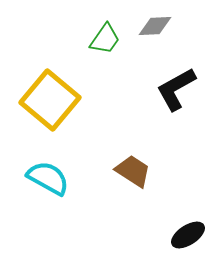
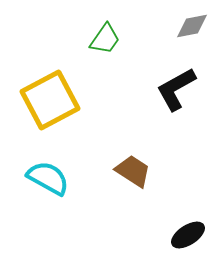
gray diamond: moved 37 px right; rotated 8 degrees counterclockwise
yellow square: rotated 22 degrees clockwise
